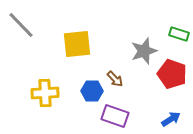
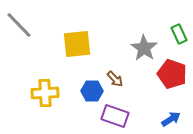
gray line: moved 2 px left
green rectangle: rotated 48 degrees clockwise
gray star: moved 3 px up; rotated 20 degrees counterclockwise
